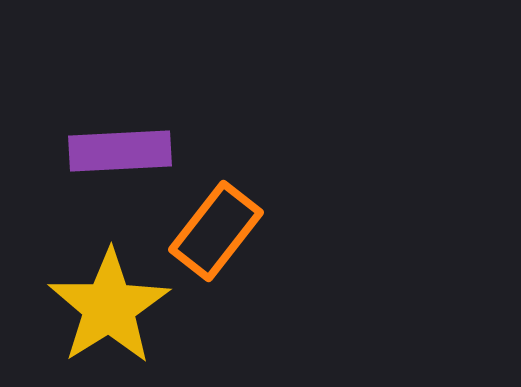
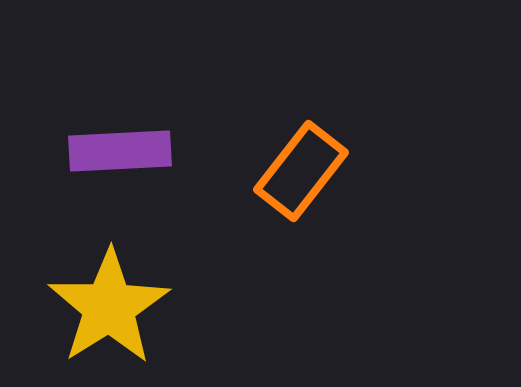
orange rectangle: moved 85 px right, 60 px up
